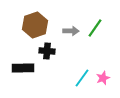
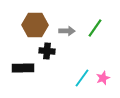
brown hexagon: rotated 20 degrees clockwise
gray arrow: moved 4 px left
